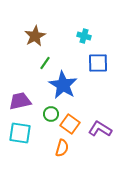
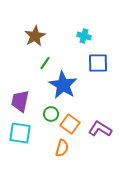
purple trapezoid: rotated 65 degrees counterclockwise
